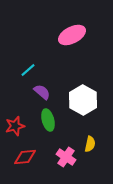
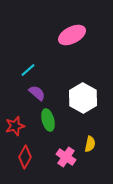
purple semicircle: moved 5 px left, 1 px down
white hexagon: moved 2 px up
red diamond: rotated 55 degrees counterclockwise
